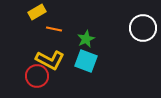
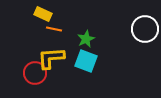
yellow rectangle: moved 6 px right, 2 px down; rotated 54 degrees clockwise
white circle: moved 2 px right, 1 px down
yellow L-shape: moved 1 px right, 2 px up; rotated 148 degrees clockwise
red circle: moved 2 px left, 3 px up
